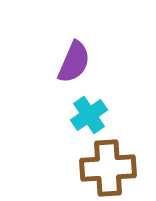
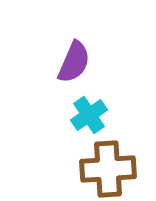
brown cross: moved 1 px down
